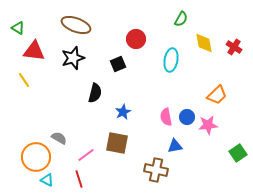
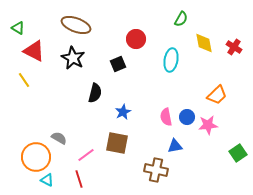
red triangle: rotated 20 degrees clockwise
black star: rotated 25 degrees counterclockwise
